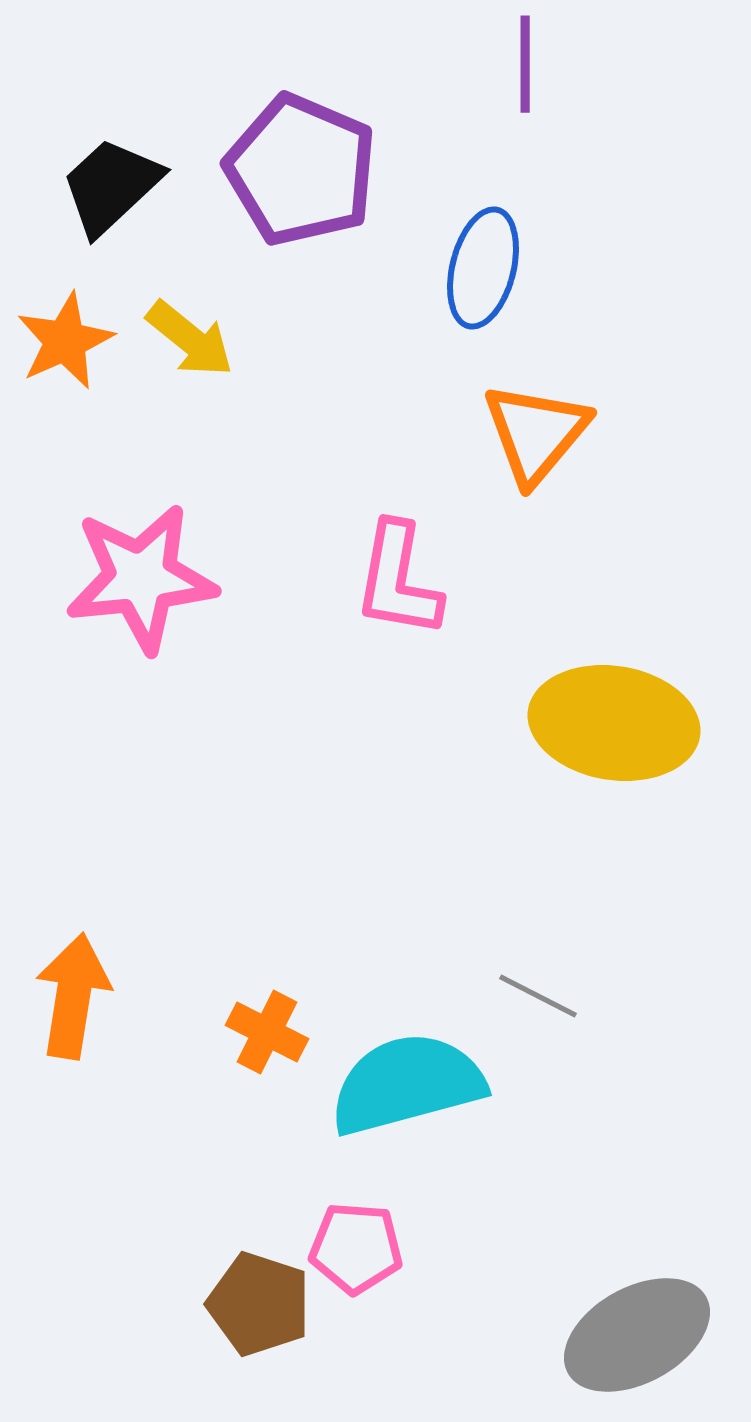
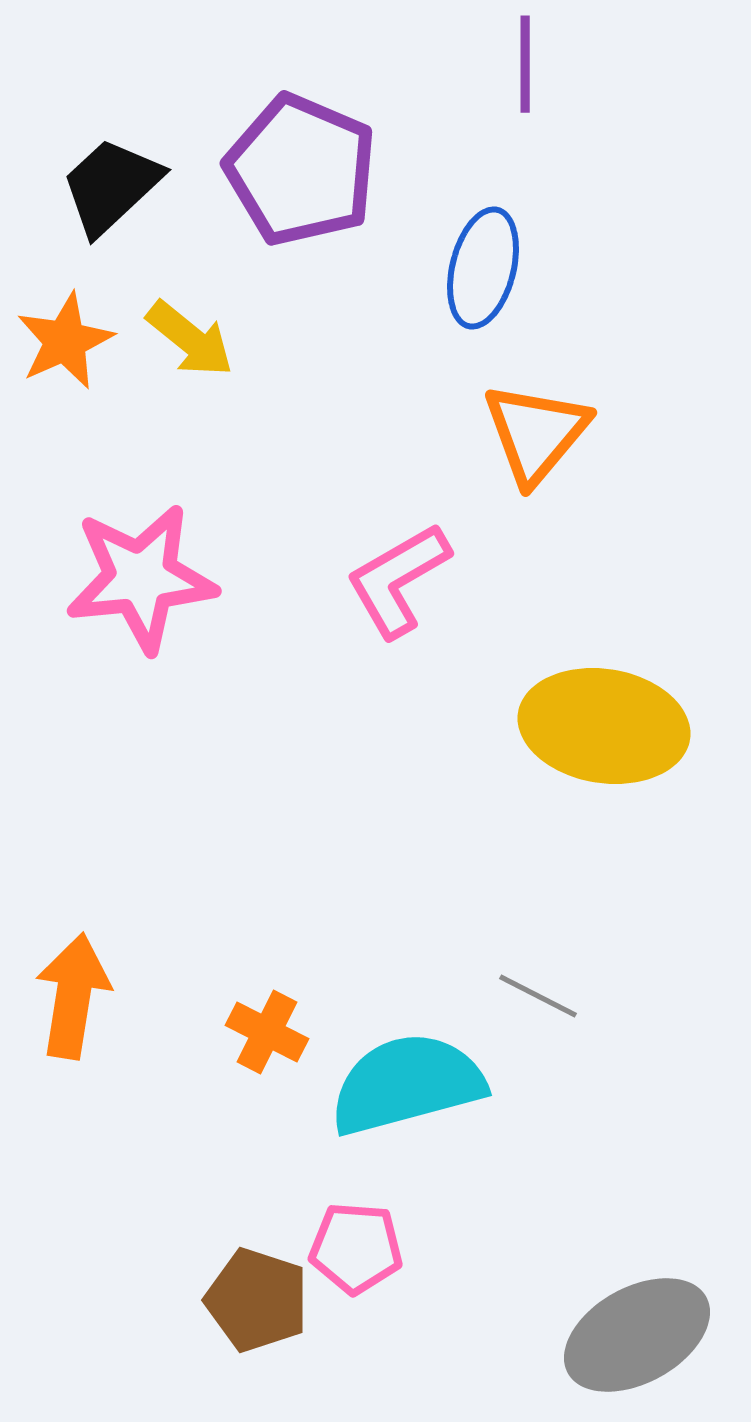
pink L-shape: rotated 50 degrees clockwise
yellow ellipse: moved 10 px left, 3 px down
brown pentagon: moved 2 px left, 4 px up
